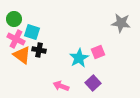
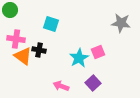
green circle: moved 4 px left, 9 px up
cyan square: moved 19 px right, 8 px up
pink cross: rotated 18 degrees counterclockwise
orange triangle: moved 1 px right, 1 px down
